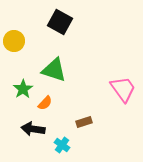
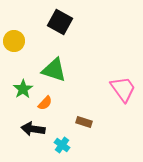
brown rectangle: rotated 35 degrees clockwise
